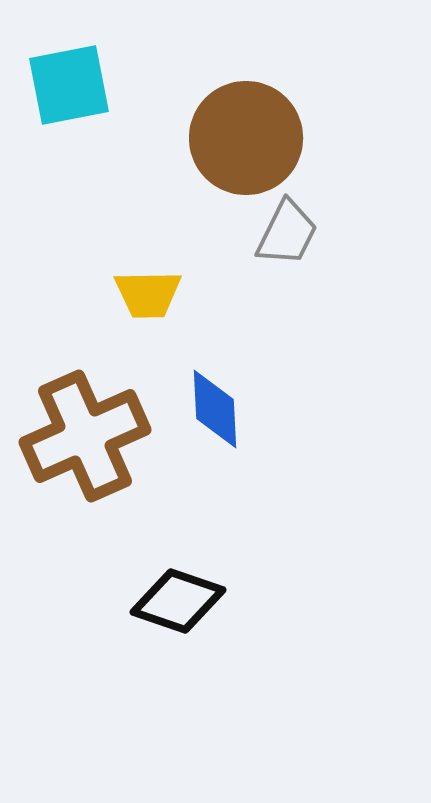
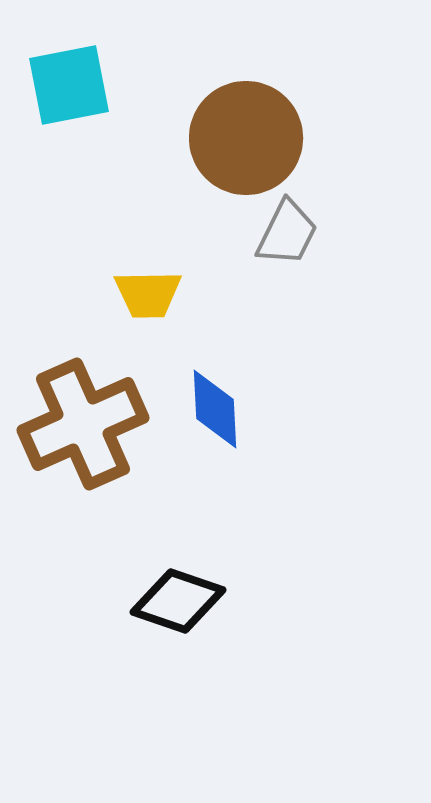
brown cross: moved 2 px left, 12 px up
